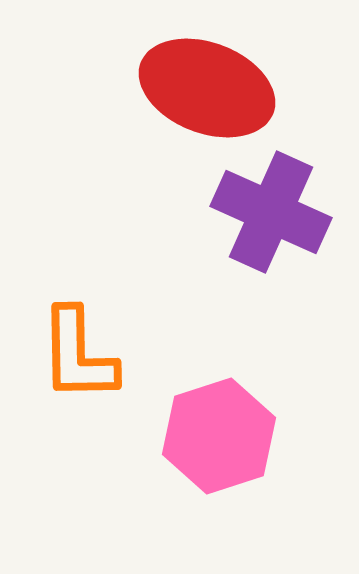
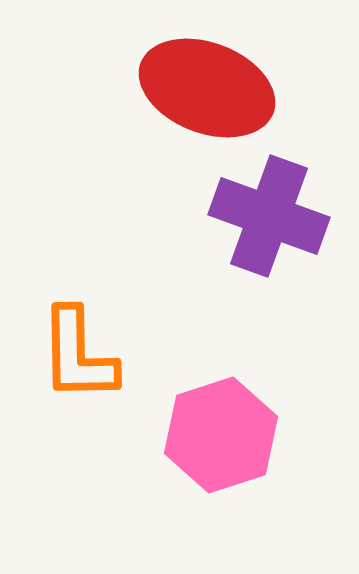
purple cross: moved 2 px left, 4 px down; rotated 4 degrees counterclockwise
pink hexagon: moved 2 px right, 1 px up
